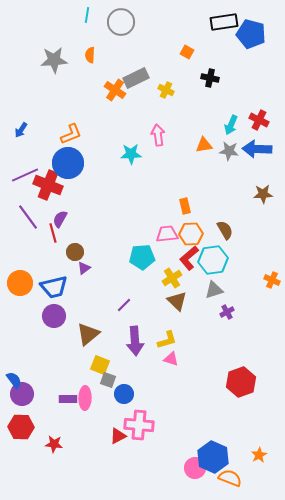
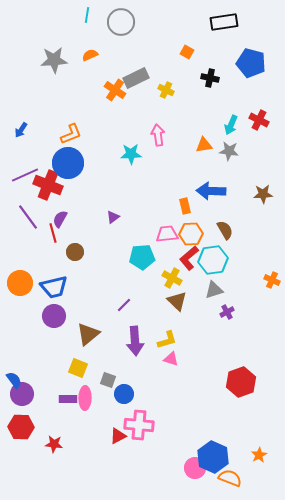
blue pentagon at (251, 34): moved 29 px down
orange semicircle at (90, 55): rotated 63 degrees clockwise
blue arrow at (257, 149): moved 46 px left, 42 px down
purple triangle at (84, 268): moved 29 px right, 51 px up
yellow cross at (172, 278): rotated 30 degrees counterclockwise
yellow square at (100, 365): moved 22 px left, 3 px down
